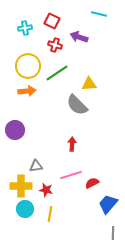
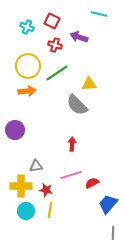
cyan cross: moved 2 px right, 1 px up; rotated 32 degrees clockwise
cyan circle: moved 1 px right, 2 px down
yellow line: moved 4 px up
